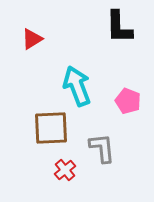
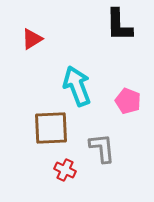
black L-shape: moved 2 px up
red cross: rotated 25 degrees counterclockwise
